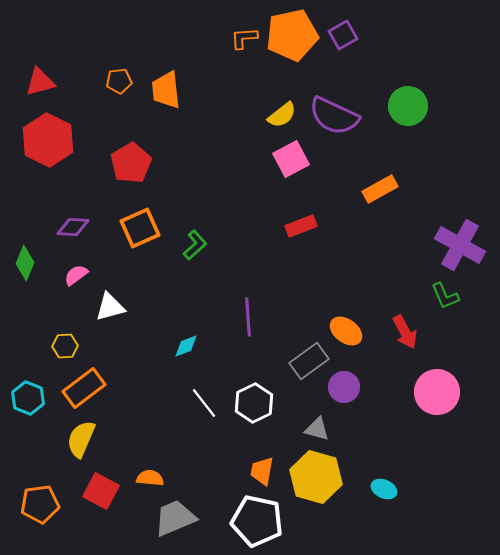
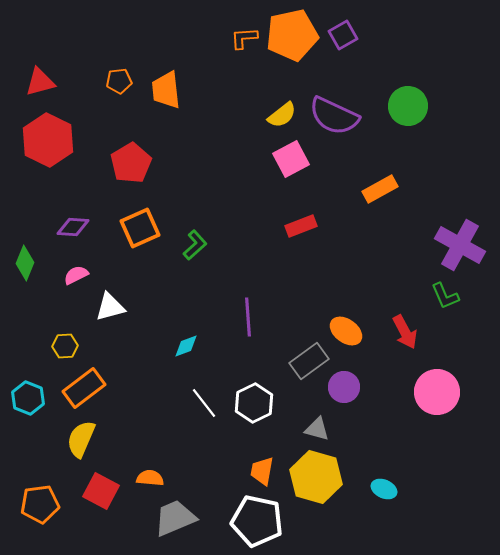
pink semicircle at (76, 275): rotated 10 degrees clockwise
